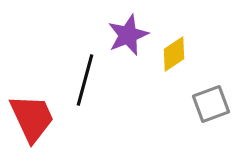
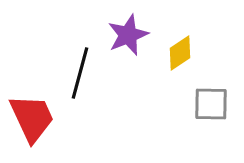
yellow diamond: moved 6 px right, 1 px up
black line: moved 5 px left, 7 px up
gray square: rotated 21 degrees clockwise
